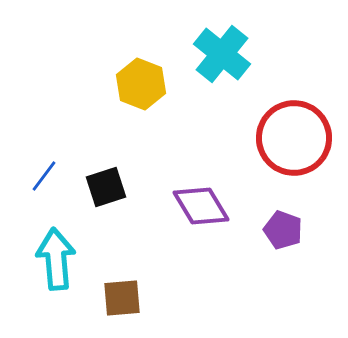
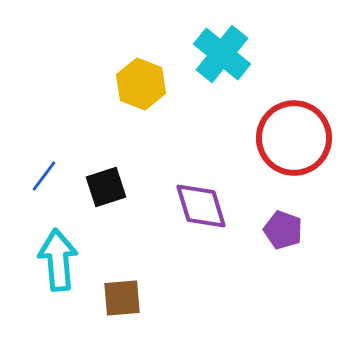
purple diamond: rotated 14 degrees clockwise
cyan arrow: moved 2 px right, 1 px down
